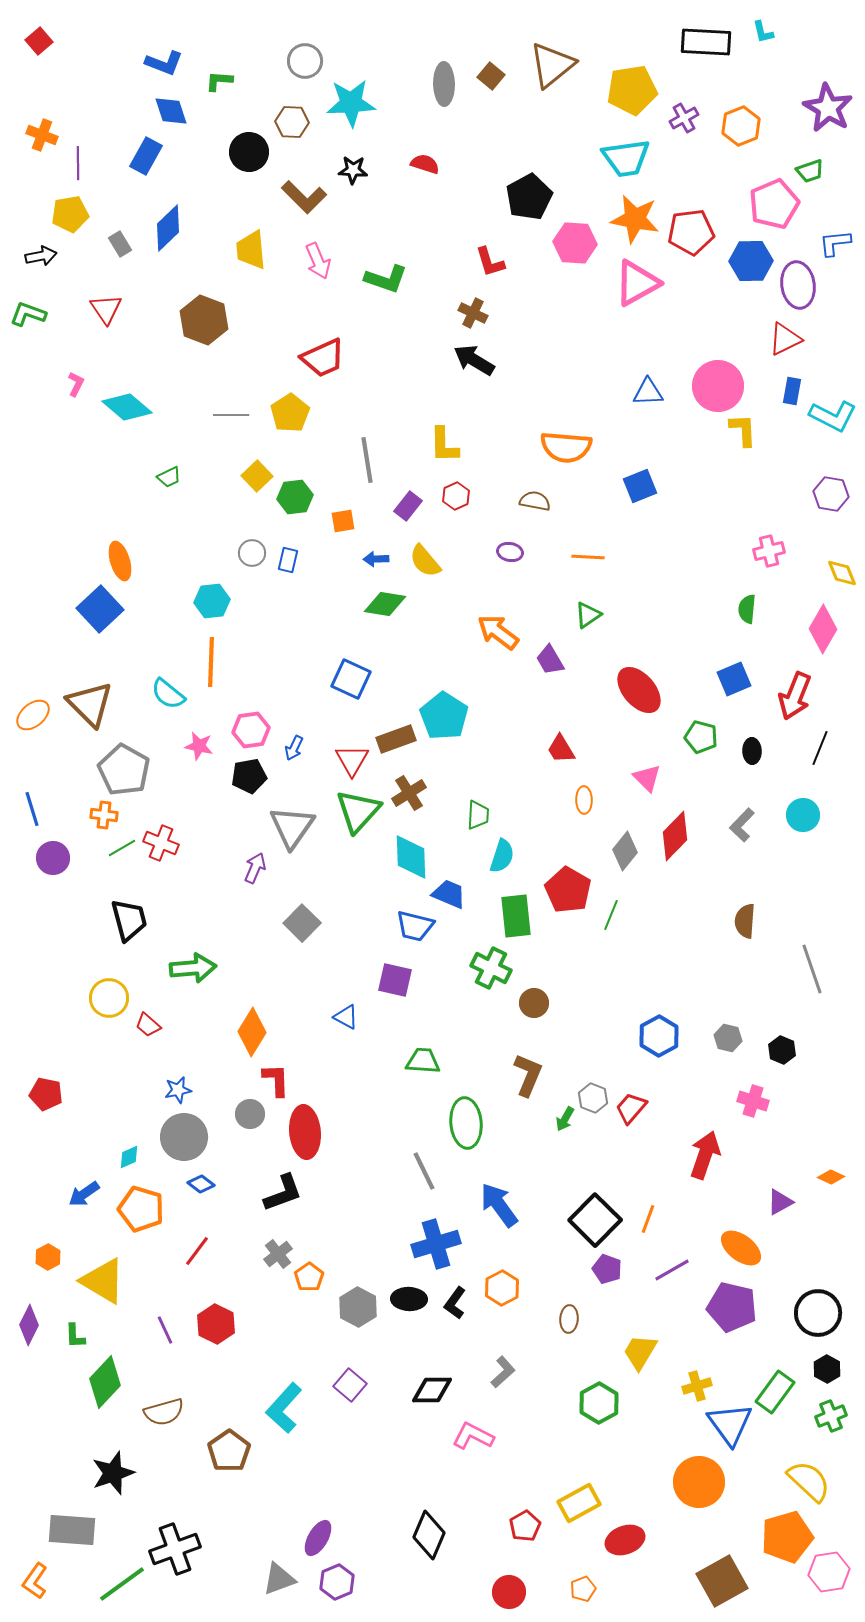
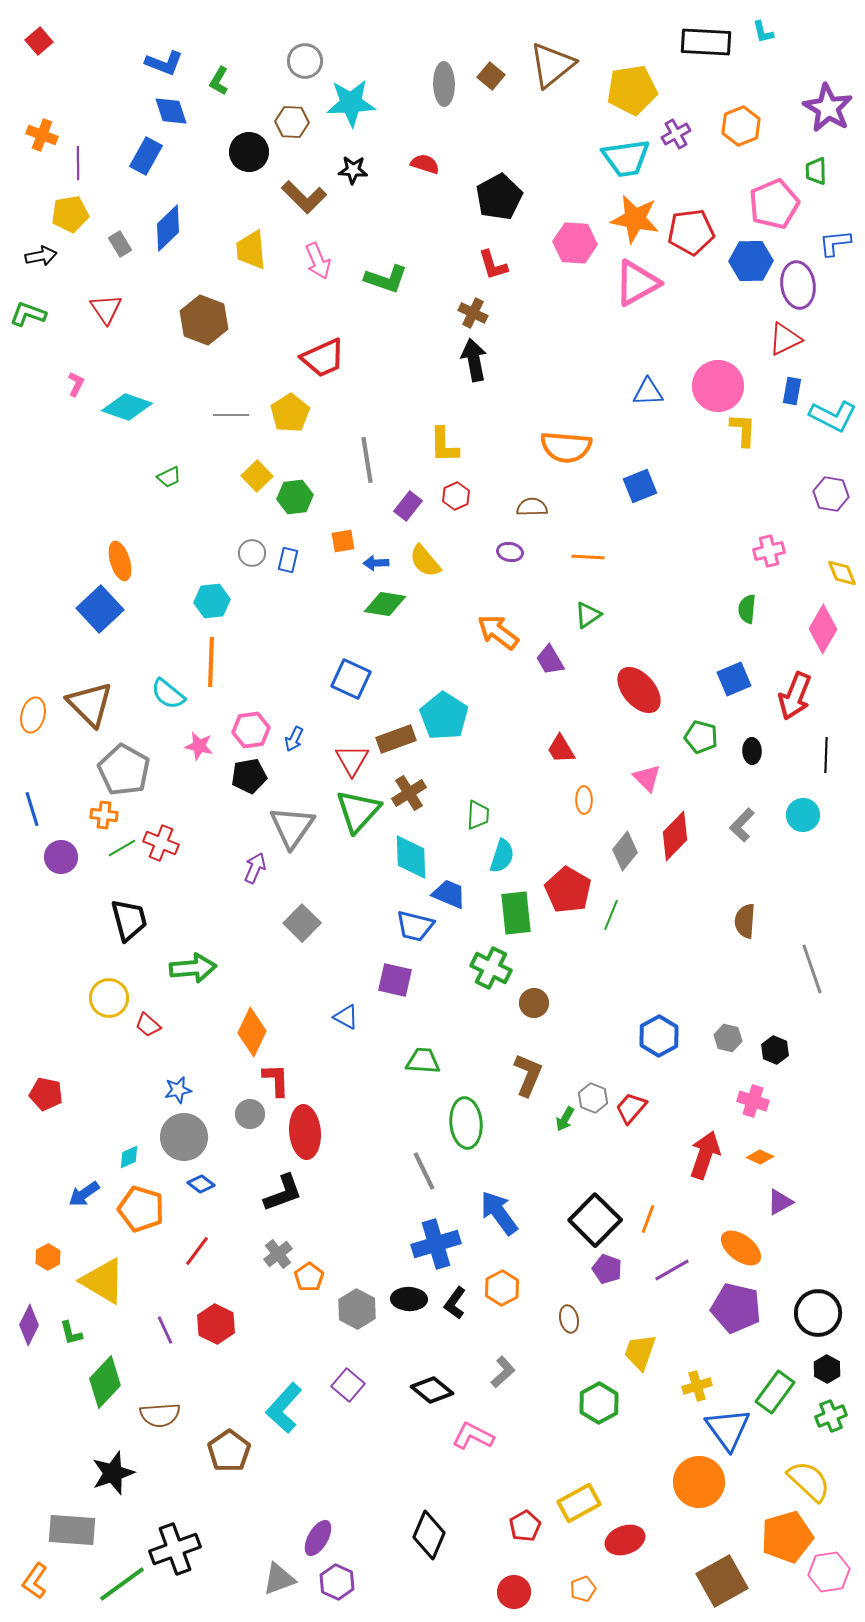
green L-shape at (219, 81): rotated 64 degrees counterclockwise
purple cross at (684, 118): moved 8 px left, 16 px down
green trapezoid at (810, 171): moved 6 px right; rotated 108 degrees clockwise
black pentagon at (529, 197): moved 30 px left
red L-shape at (490, 262): moved 3 px right, 3 px down
black arrow at (474, 360): rotated 48 degrees clockwise
cyan diamond at (127, 407): rotated 21 degrees counterclockwise
yellow L-shape at (743, 430): rotated 6 degrees clockwise
brown semicircle at (535, 501): moved 3 px left, 6 px down; rotated 12 degrees counterclockwise
orange square at (343, 521): moved 20 px down
blue arrow at (376, 559): moved 4 px down
orange ellipse at (33, 715): rotated 36 degrees counterclockwise
blue arrow at (294, 748): moved 9 px up
black line at (820, 748): moved 6 px right, 7 px down; rotated 20 degrees counterclockwise
purple circle at (53, 858): moved 8 px right, 1 px up
green rectangle at (516, 916): moved 3 px up
orange diamond at (252, 1032): rotated 6 degrees counterclockwise
black hexagon at (782, 1050): moved 7 px left
orange diamond at (831, 1177): moved 71 px left, 20 px up
blue arrow at (499, 1205): moved 8 px down
gray hexagon at (358, 1307): moved 1 px left, 2 px down
purple pentagon at (732, 1307): moved 4 px right, 1 px down
brown ellipse at (569, 1319): rotated 16 degrees counterclockwise
green L-shape at (75, 1336): moved 4 px left, 3 px up; rotated 12 degrees counterclockwise
yellow trapezoid at (640, 1352): rotated 12 degrees counterclockwise
purple square at (350, 1385): moved 2 px left
black diamond at (432, 1390): rotated 39 degrees clockwise
brown semicircle at (164, 1412): moved 4 px left, 3 px down; rotated 12 degrees clockwise
blue triangle at (730, 1424): moved 2 px left, 5 px down
purple hexagon at (337, 1582): rotated 12 degrees counterclockwise
red circle at (509, 1592): moved 5 px right
